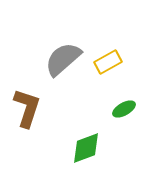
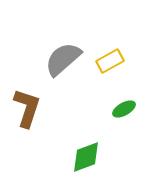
yellow rectangle: moved 2 px right, 1 px up
green diamond: moved 9 px down
